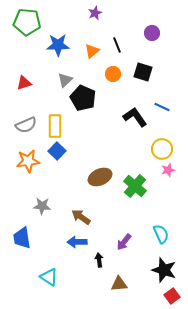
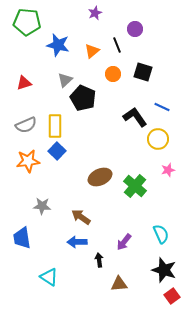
purple circle: moved 17 px left, 4 px up
blue star: rotated 15 degrees clockwise
yellow circle: moved 4 px left, 10 px up
